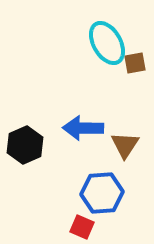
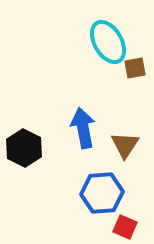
cyan ellipse: moved 1 px right, 1 px up
brown square: moved 5 px down
blue arrow: rotated 78 degrees clockwise
black hexagon: moved 1 px left, 3 px down; rotated 9 degrees counterclockwise
red square: moved 43 px right
